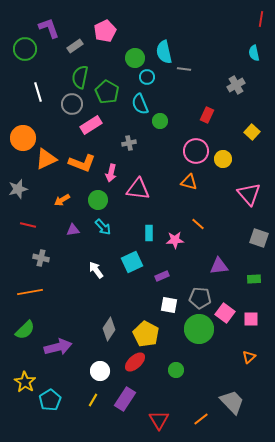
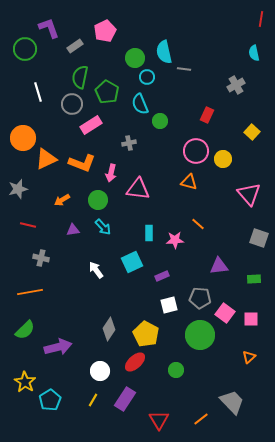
white square at (169, 305): rotated 24 degrees counterclockwise
green circle at (199, 329): moved 1 px right, 6 px down
